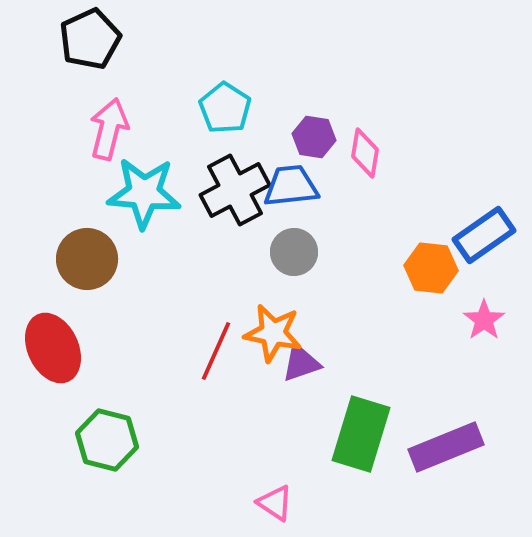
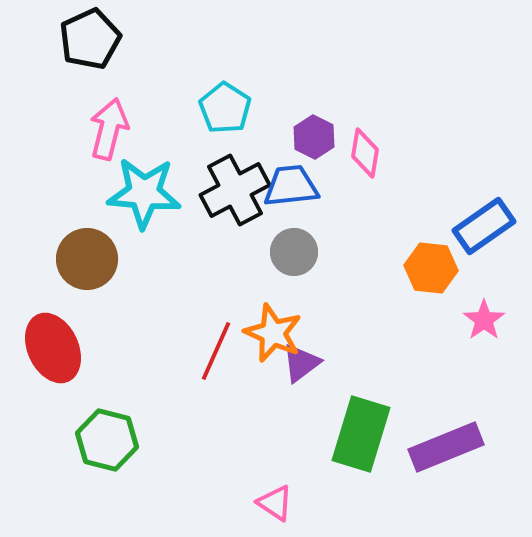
purple hexagon: rotated 18 degrees clockwise
blue rectangle: moved 9 px up
orange star: rotated 12 degrees clockwise
purple triangle: rotated 18 degrees counterclockwise
